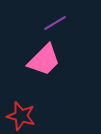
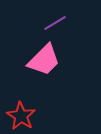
red star: rotated 16 degrees clockwise
